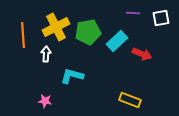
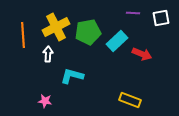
white arrow: moved 2 px right
